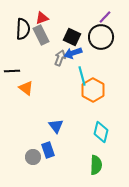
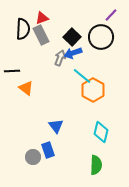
purple line: moved 6 px right, 2 px up
black square: rotated 18 degrees clockwise
cyan line: rotated 36 degrees counterclockwise
